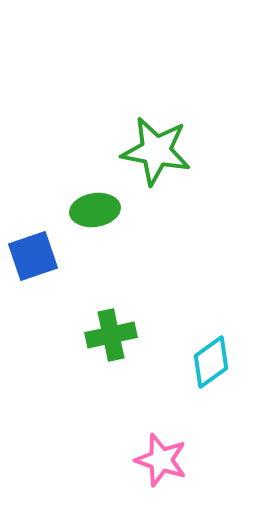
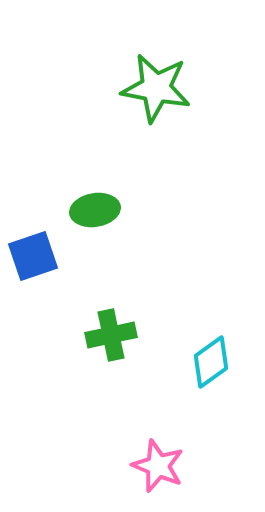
green star: moved 63 px up
pink star: moved 3 px left, 6 px down; rotated 4 degrees clockwise
